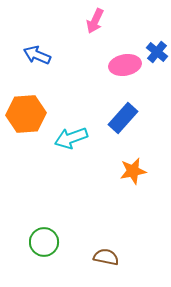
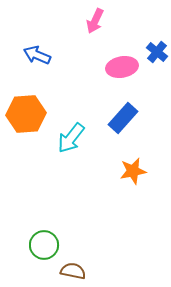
pink ellipse: moved 3 px left, 2 px down
cyan arrow: rotated 32 degrees counterclockwise
green circle: moved 3 px down
brown semicircle: moved 33 px left, 14 px down
